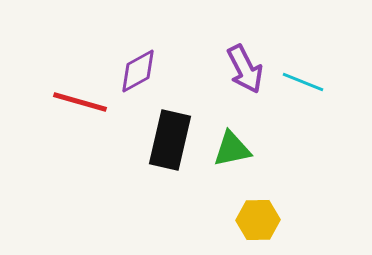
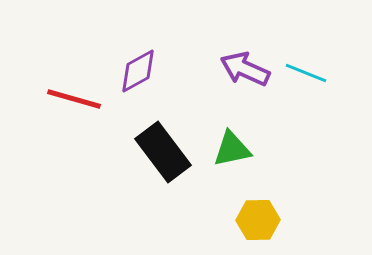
purple arrow: rotated 141 degrees clockwise
cyan line: moved 3 px right, 9 px up
red line: moved 6 px left, 3 px up
black rectangle: moved 7 px left, 12 px down; rotated 50 degrees counterclockwise
